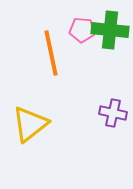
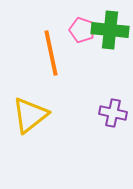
pink pentagon: rotated 15 degrees clockwise
yellow triangle: moved 9 px up
